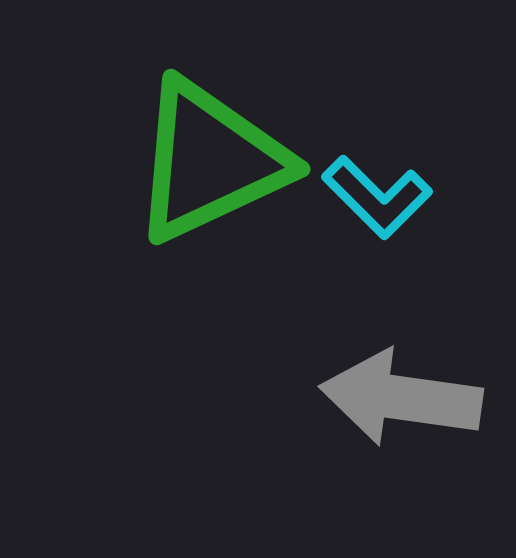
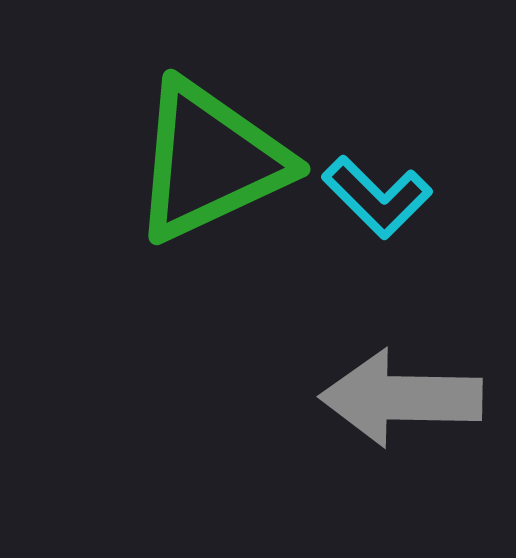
gray arrow: rotated 7 degrees counterclockwise
